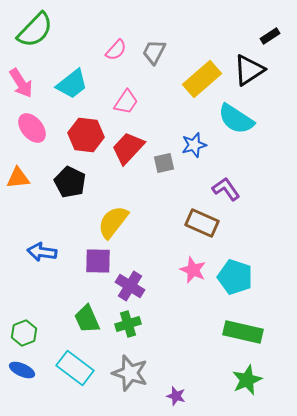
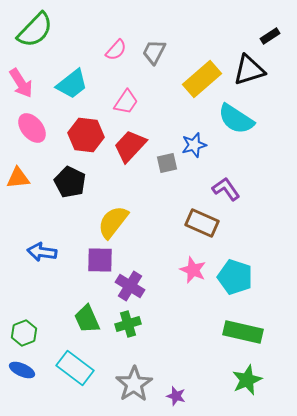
black triangle: rotated 16 degrees clockwise
red trapezoid: moved 2 px right, 2 px up
gray square: moved 3 px right
purple square: moved 2 px right, 1 px up
gray star: moved 4 px right, 11 px down; rotated 21 degrees clockwise
